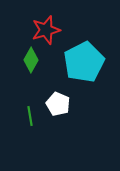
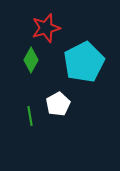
red star: moved 2 px up
white pentagon: rotated 20 degrees clockwise
